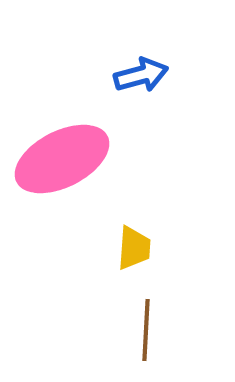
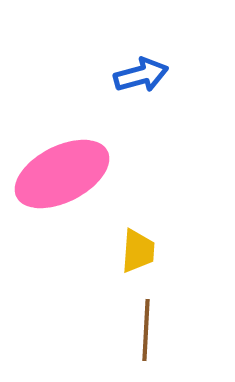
pink ellipse: moved 15 px down
yellow trapezoid: moved 4 px right, 3 px down
